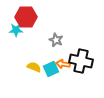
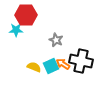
red hexagon: moved 2 px up
orange arrow: rotated 24 degrees clockwise
cyan square: moved 3 px up
